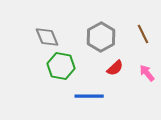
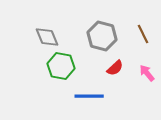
gray hexagon: moved 1 px right, 1 px up; rotated 16 degrees counterclockwise
